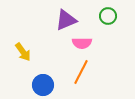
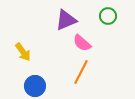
pink semicircle: rotated 42 degrees clockwise
blue circle: moved 8 px left, 1 px down
